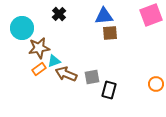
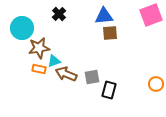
orange rectangle: rotated 48 degrees clockwise
